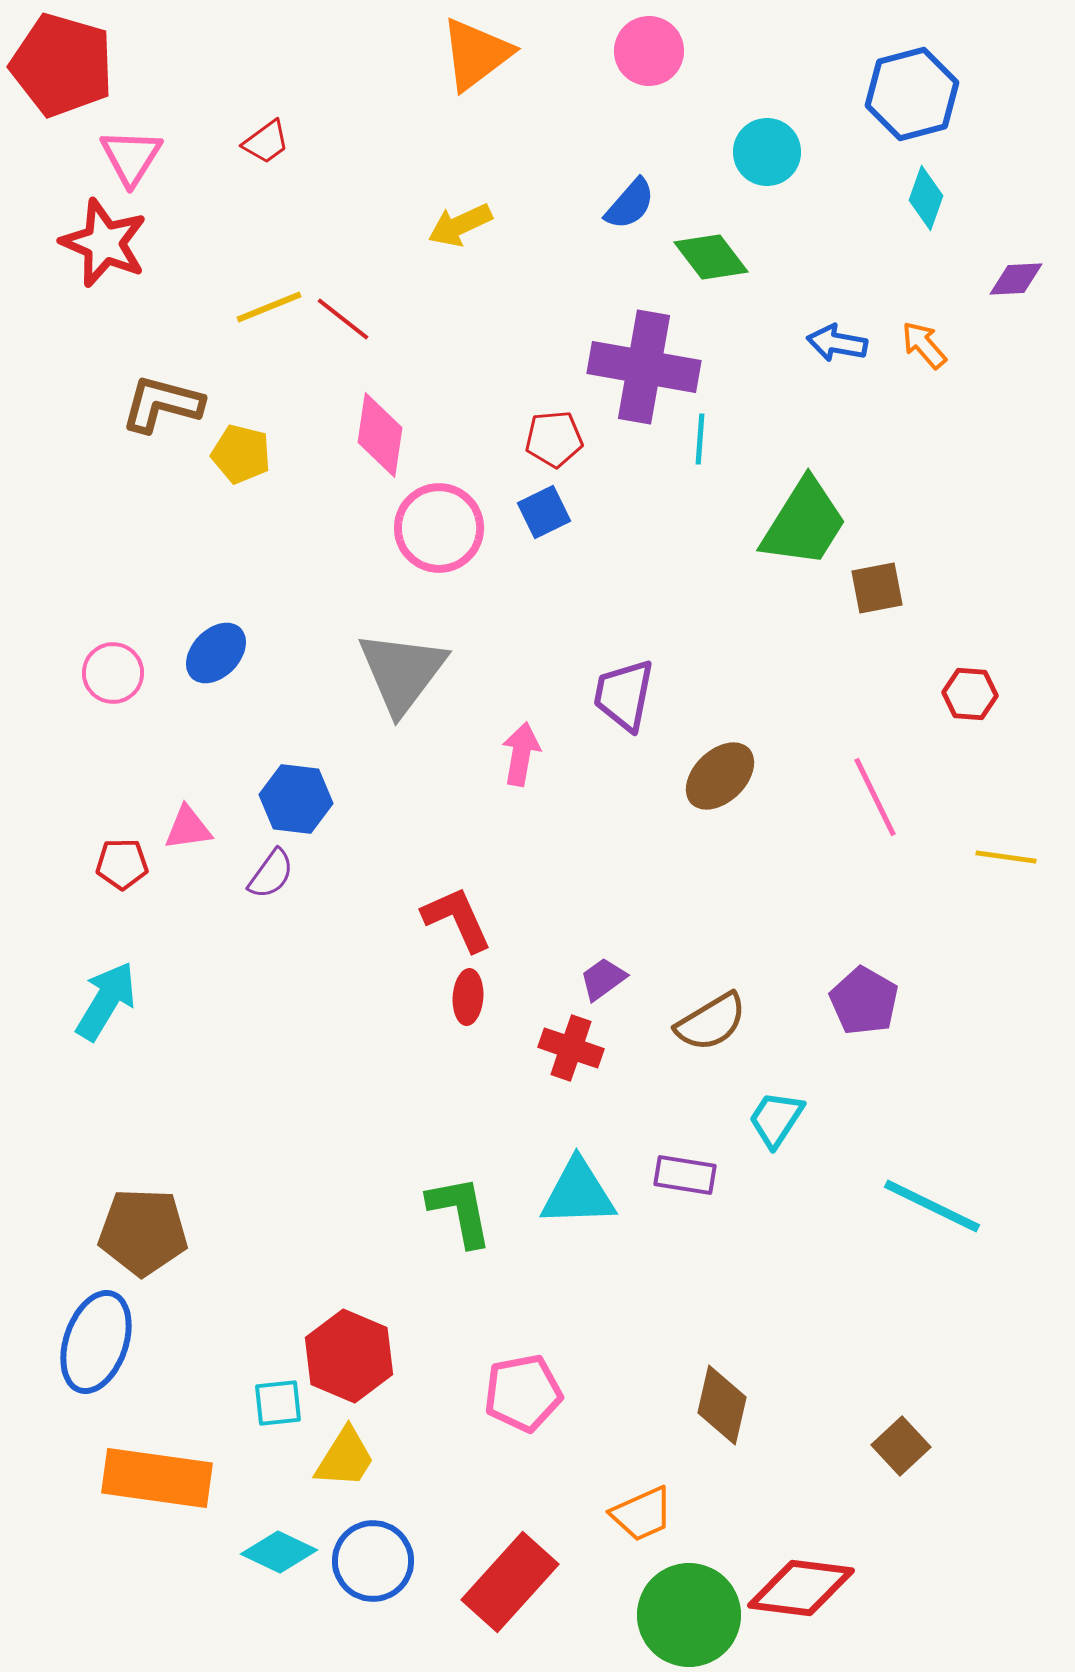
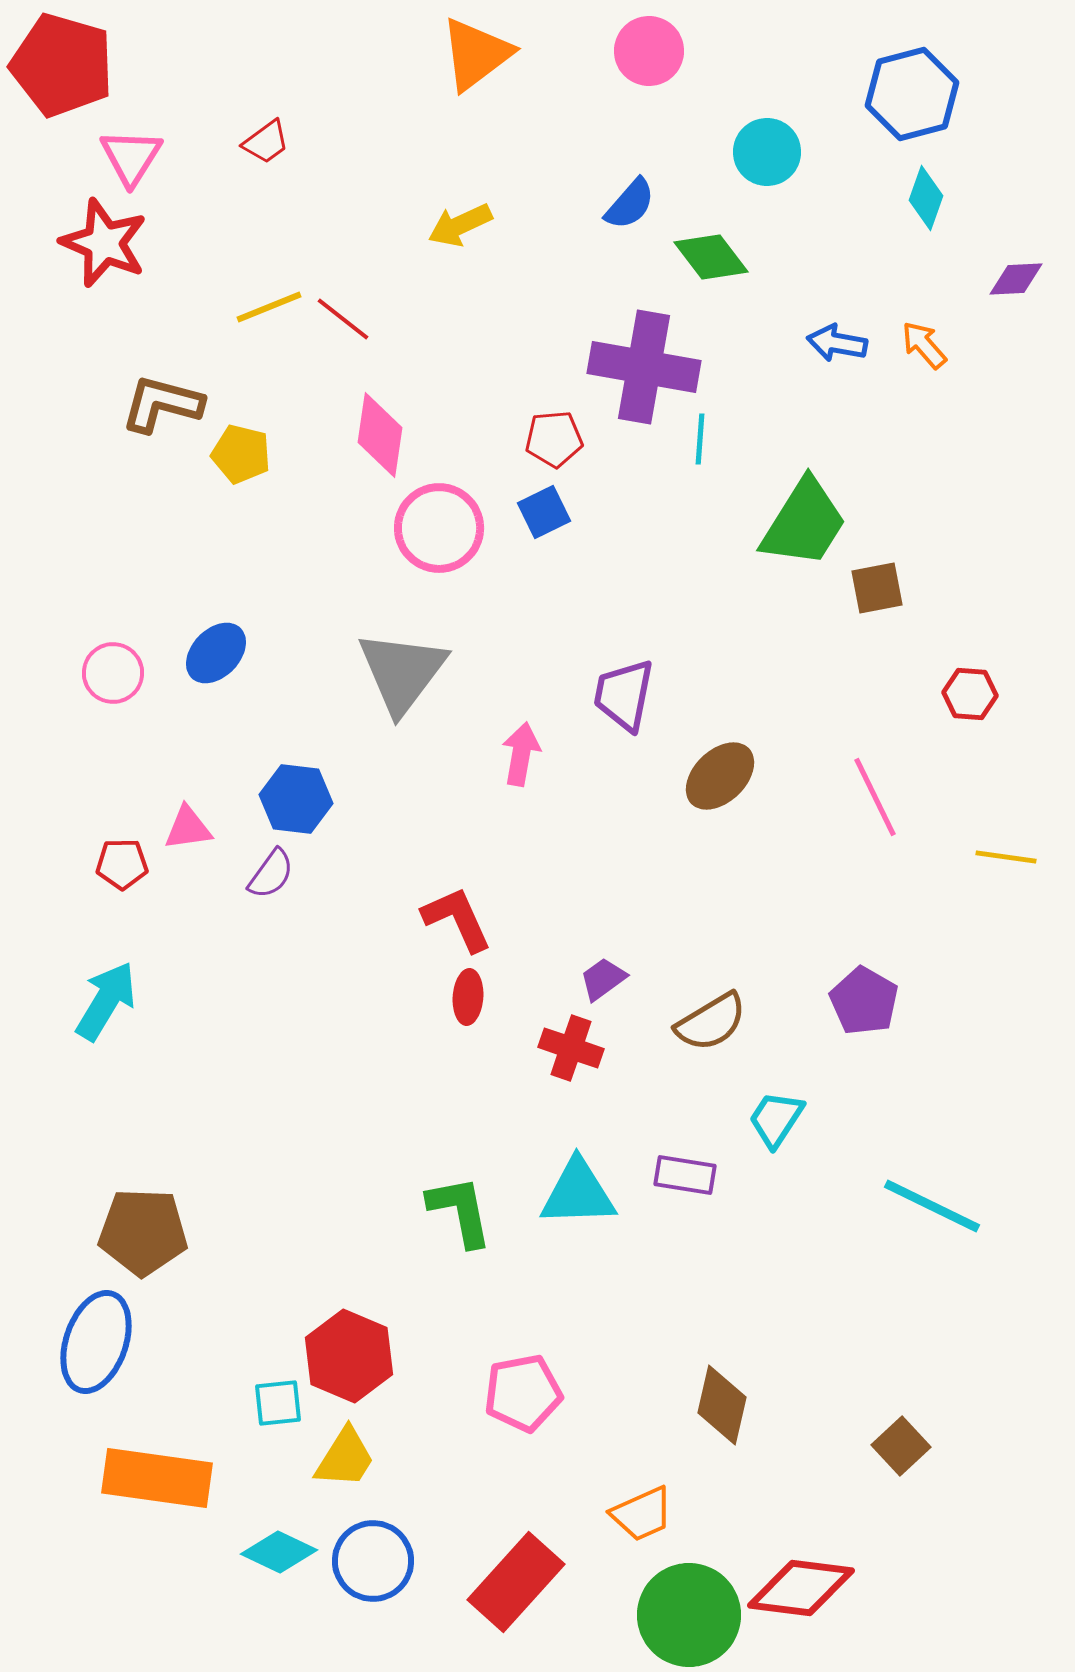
red rectangle at (510, 1582): moved 6 px right
